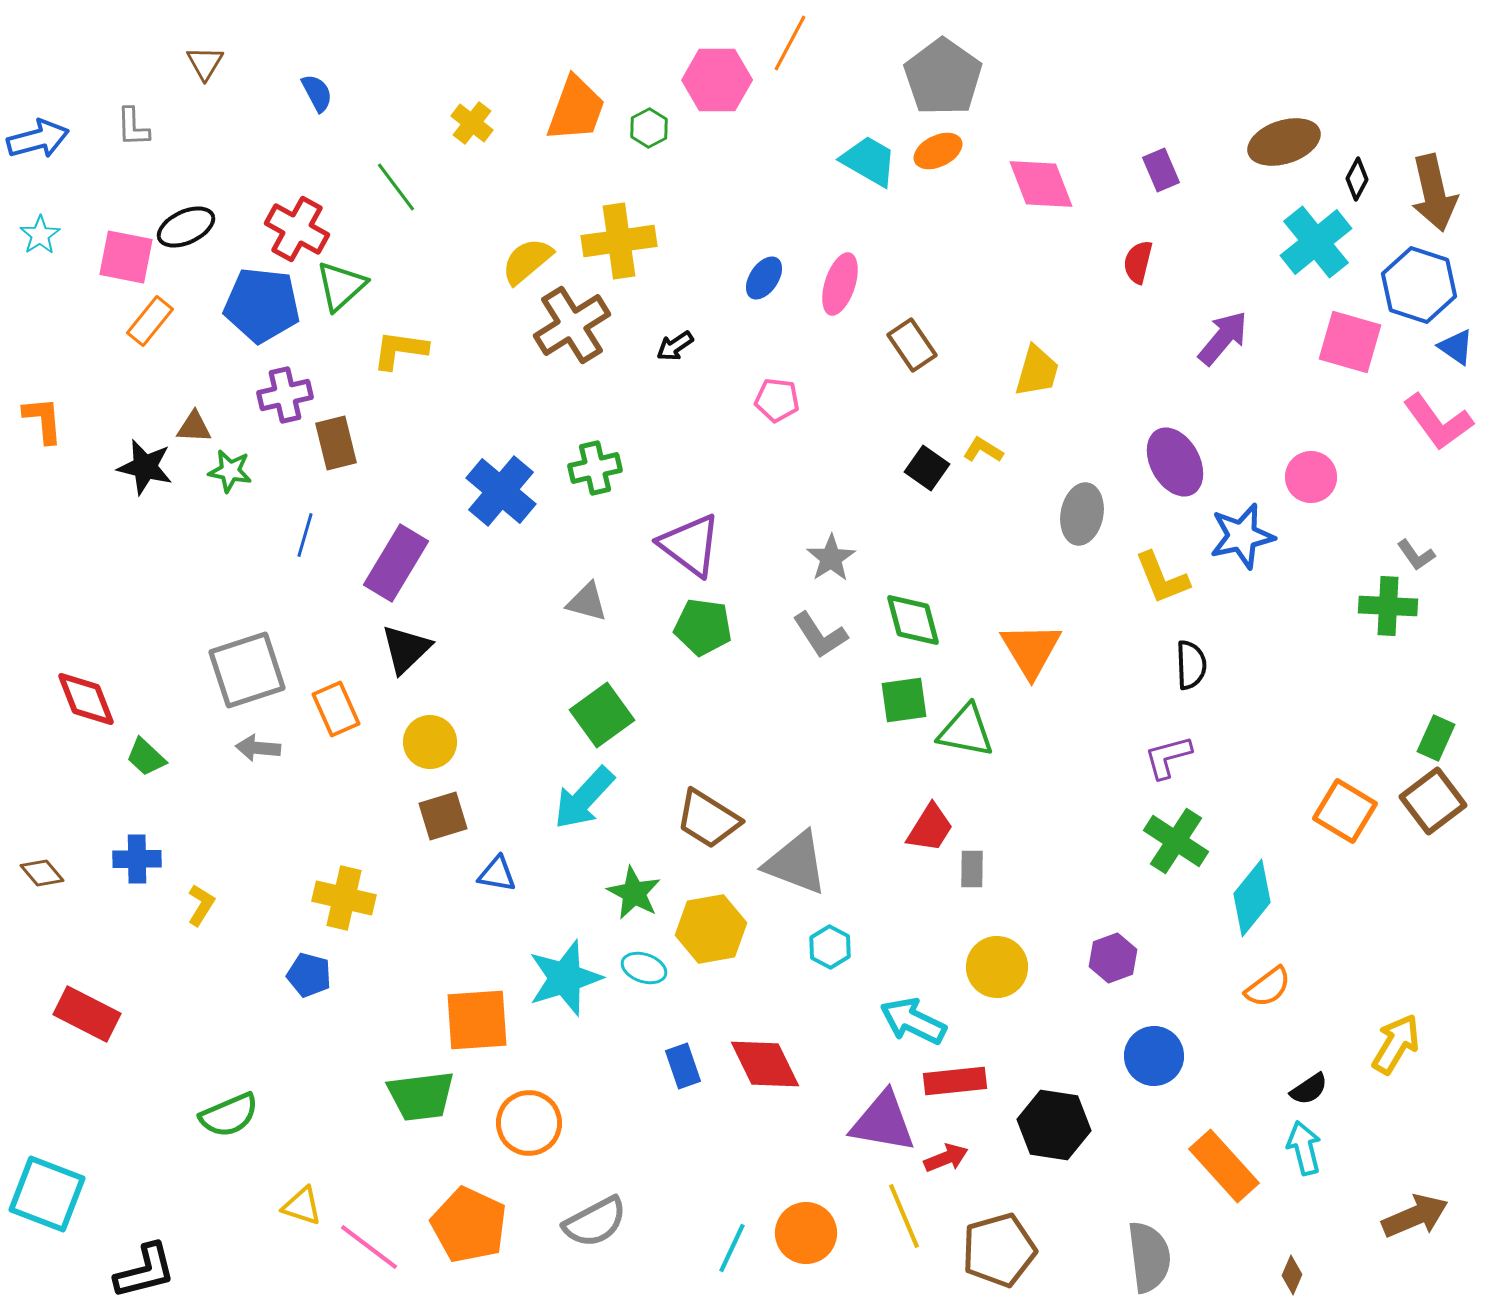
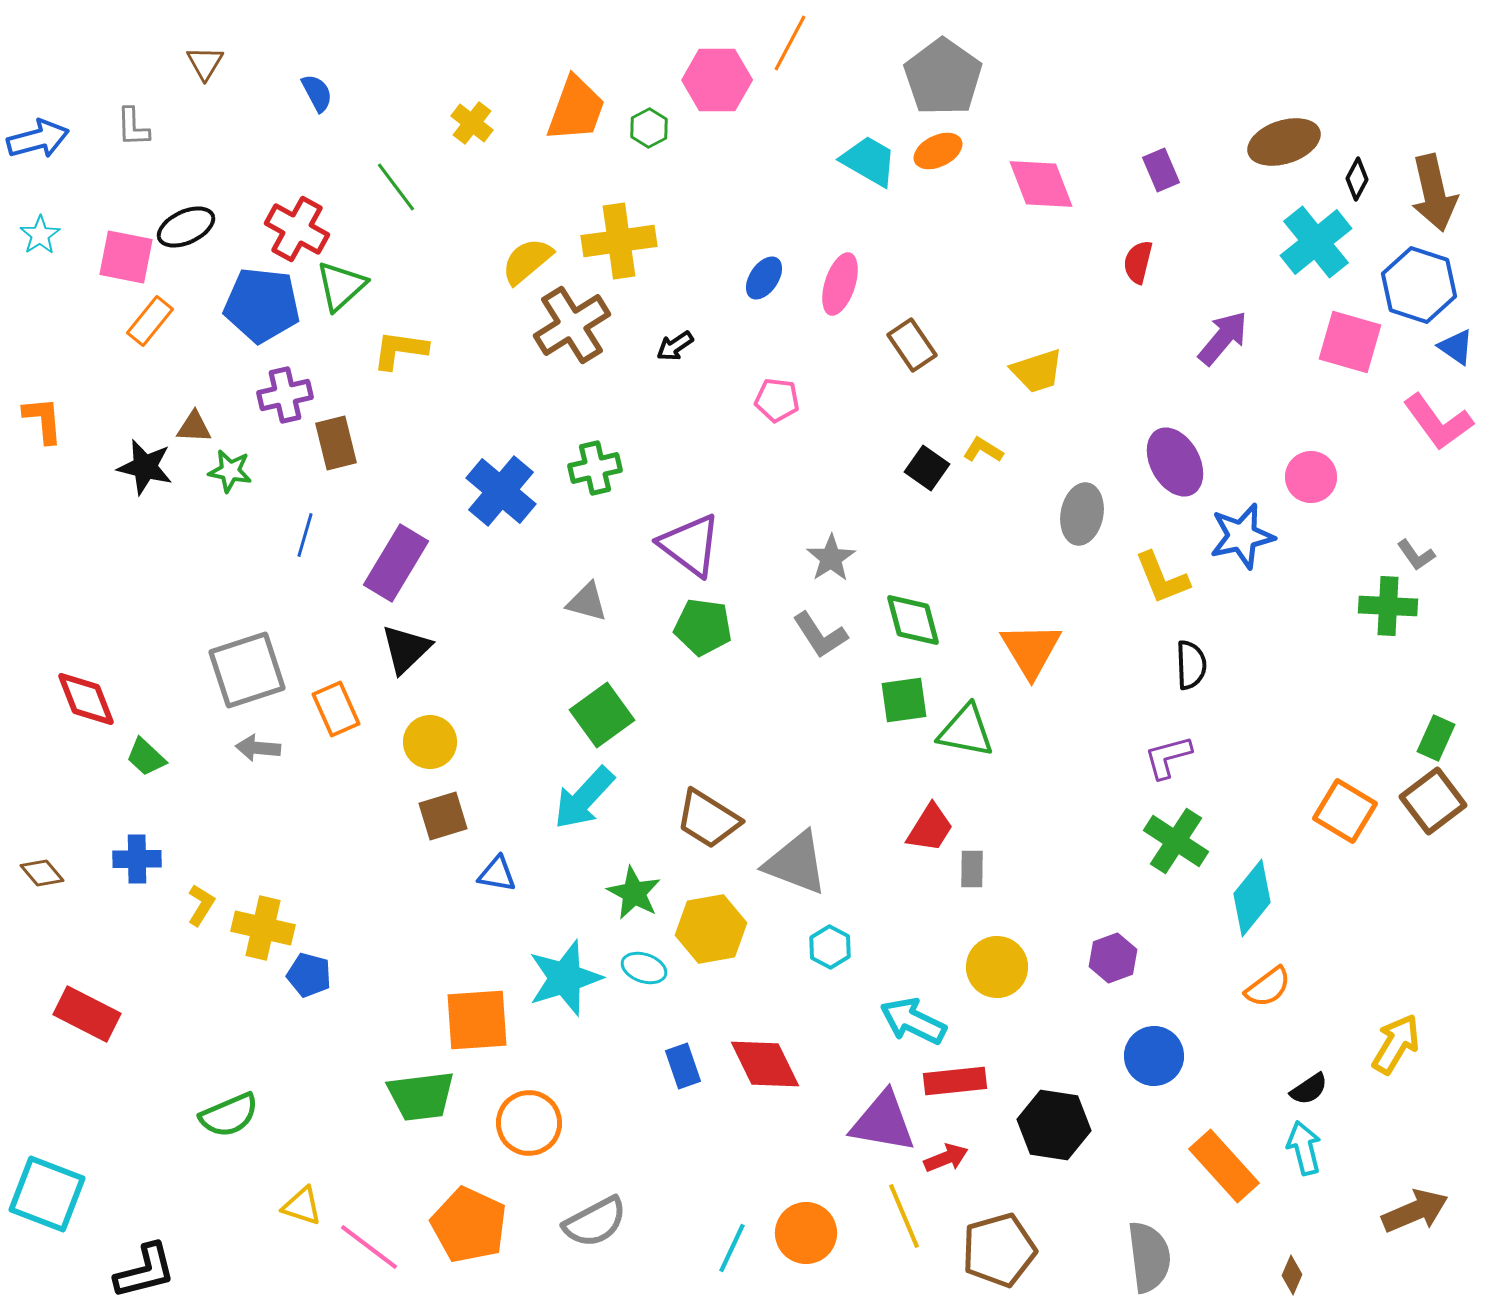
yellow trapezoid at (1037, 371): rotated 56 degrees clockwise
yellow cross at (344, 898): moved 81 px left, 30 px down
brown arrow at (1415, 1216): moved 5 px up
